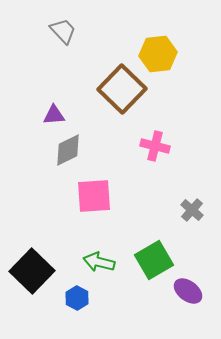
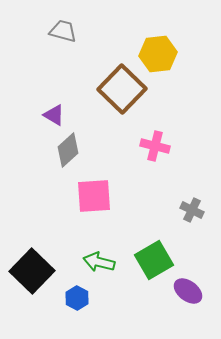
gray trapezoid: rotated 32 degrees counterclockwise
purple triangle: rotated 35 degrees clockwise
gray diamond: rotated 16 degrees counterclockwise
gray cross: rotated 15 degrees counterclockwise
